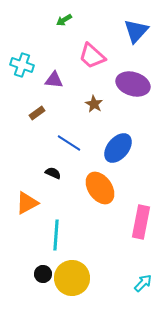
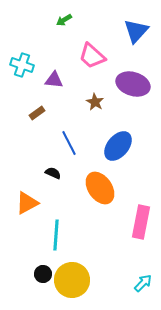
brown star: moved 1 px right, 2 px up
blue line: rotated 30 degrees clockwise
blue ellipse: moved 2 px up
yellow circle: moved 2 px down
